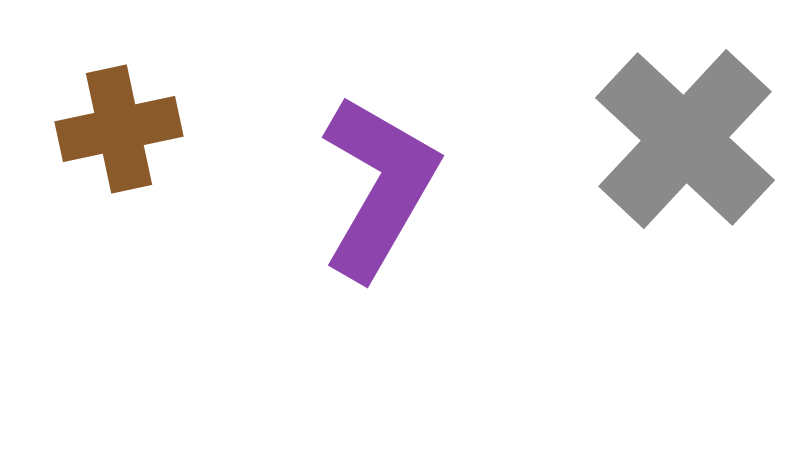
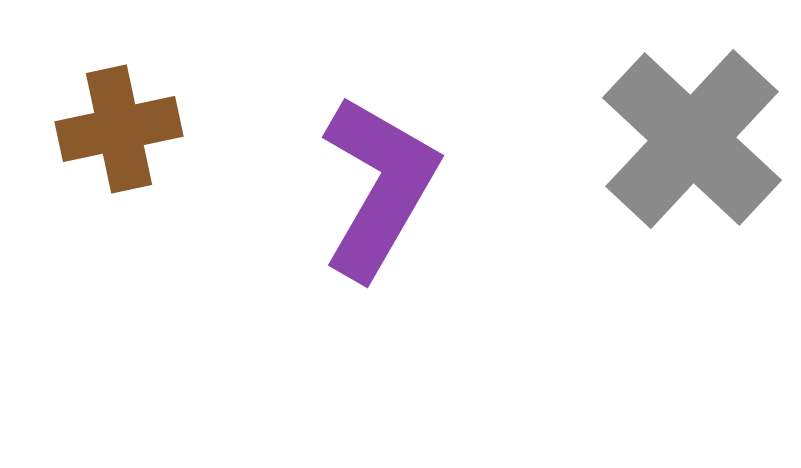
gray cross: moved 7 px right
